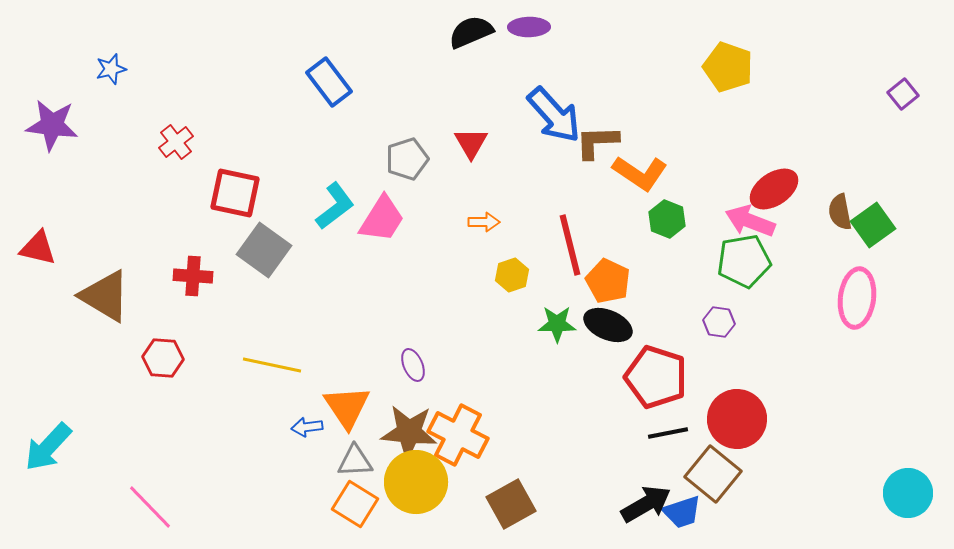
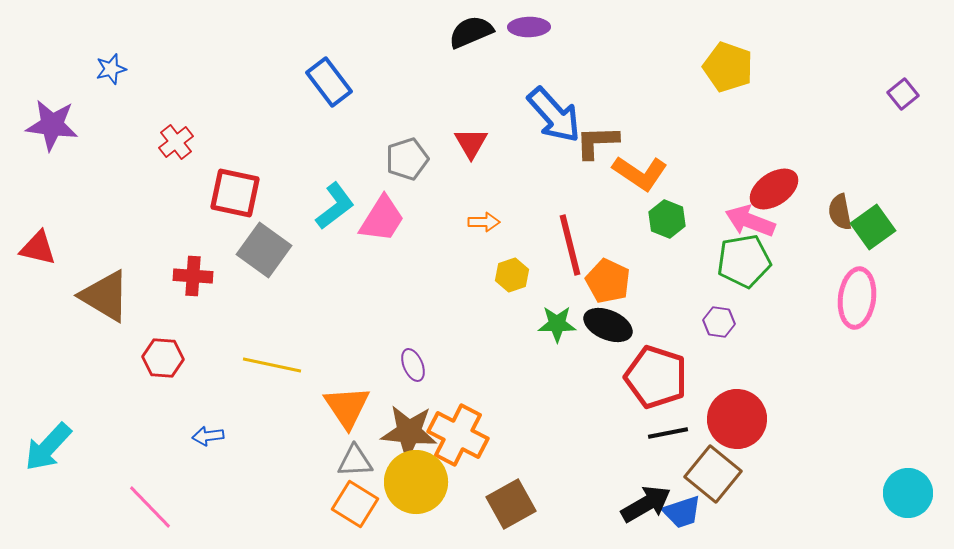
green square at (873, 225): moved 2 px down
blue arrow at (307, 427): moved 99 px left, 9 px down
